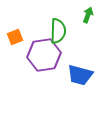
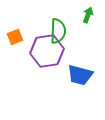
purple hexagon: moved 3 px right, 4 px up
